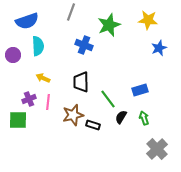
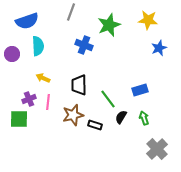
purple circle: moved 1 px left, 1 px up
black trapezoid: moved 2 px left, 3 px down
green square: moved 1 px right, 1 px up
black rectangle: moved 2 px right
